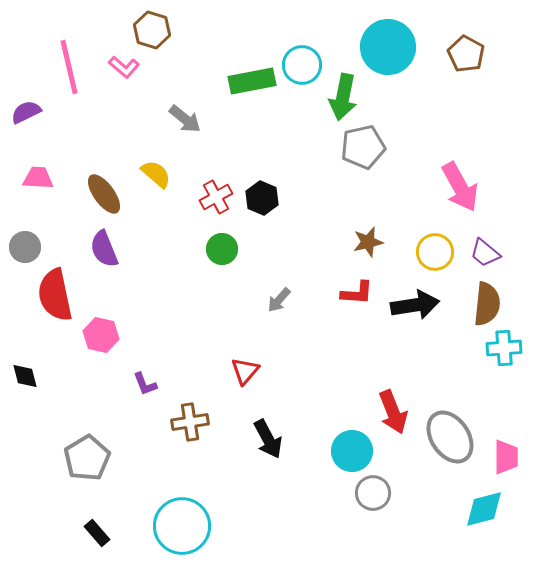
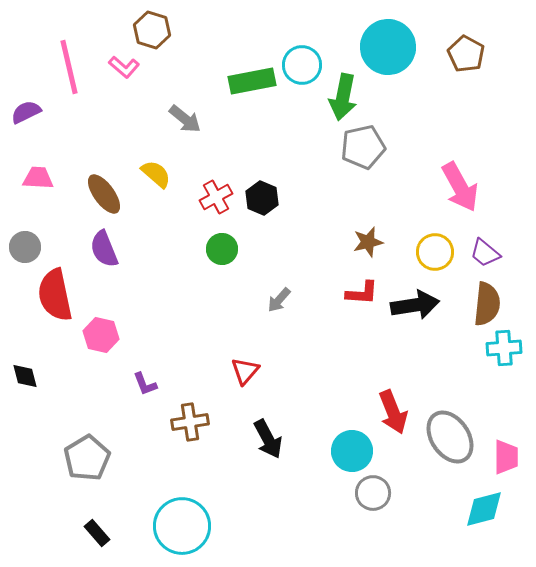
red L-shape at (357, 293): moved 5 px right
